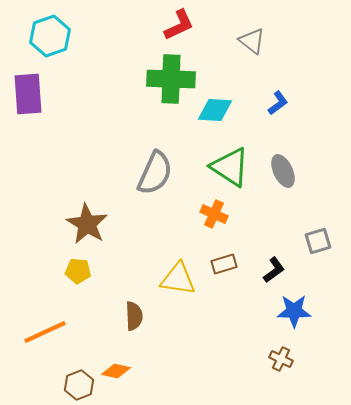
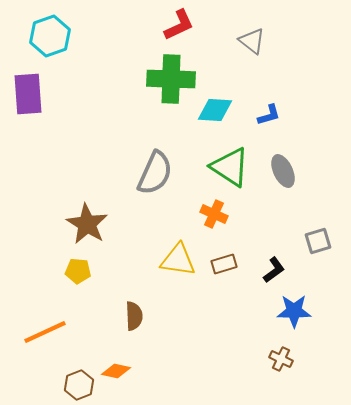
blue L-shape: moved 9 px left, 12 px down; rotated 20 degrees clockwise
yellow triangle: moved 19 px up
